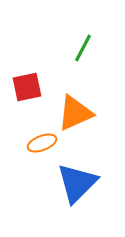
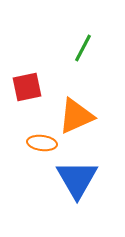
orange triangle: moved 1 px right, 3 px down
orange ellipse: rotated 28 degrees clockwise
blue triangle: moved 4 px up; rotated 15 degrees counterclockwise
